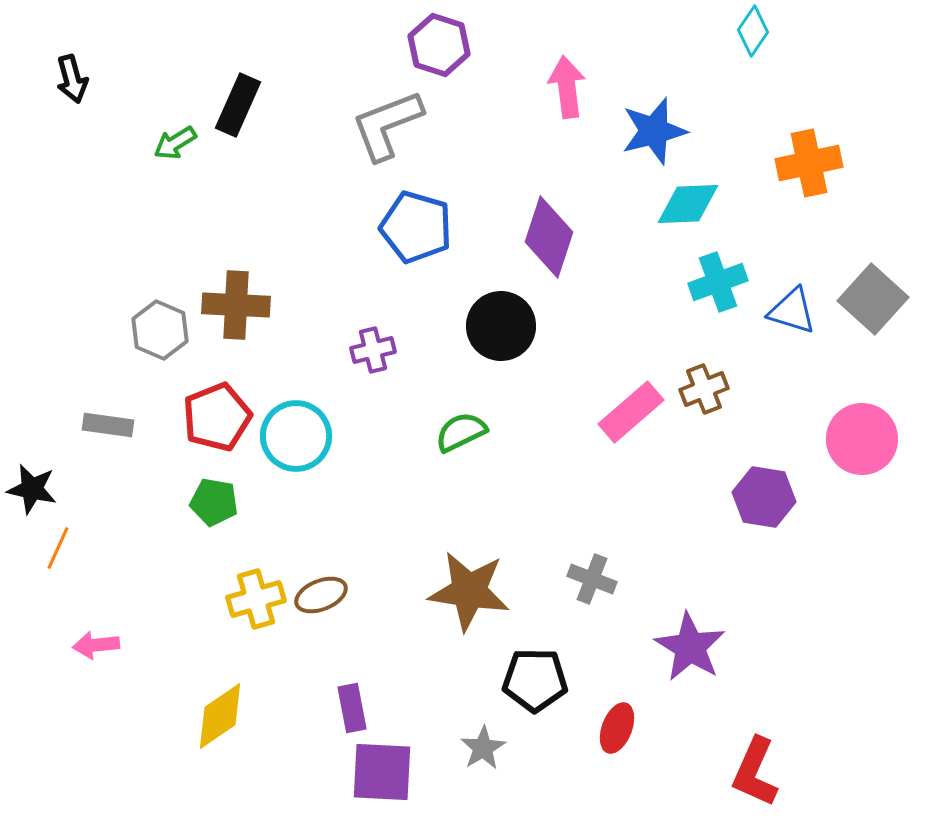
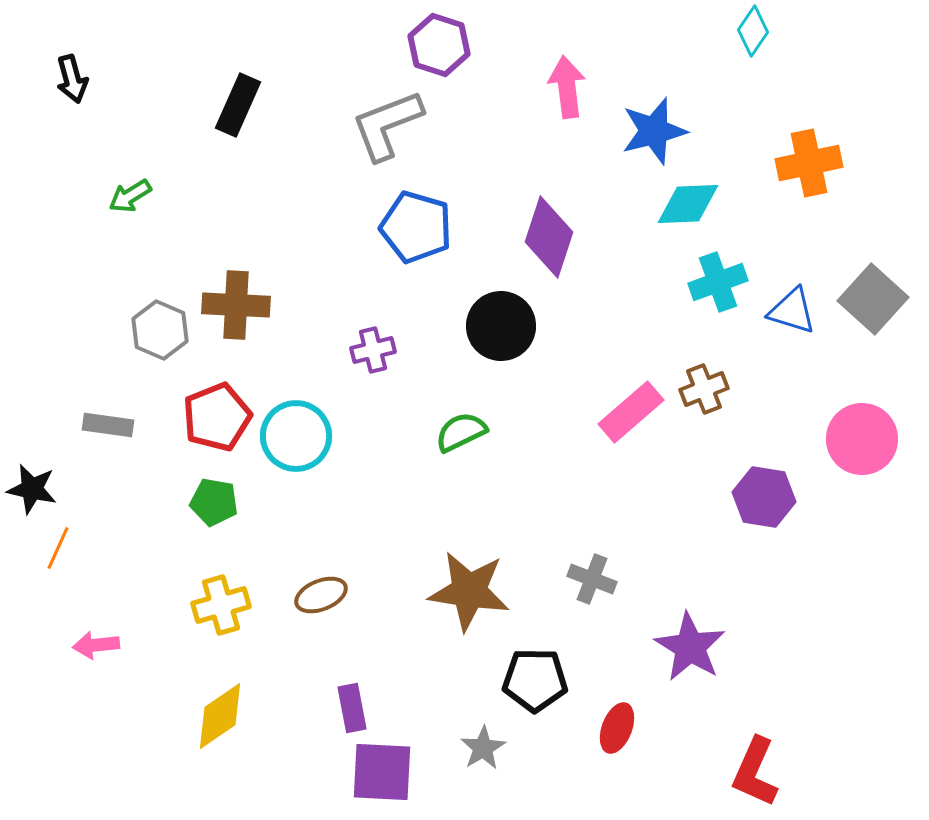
green arrow at (175, 143): moved 45 px left, 53 px down
yellow cross at (256, 599): moved 35 px left, 6 px down
